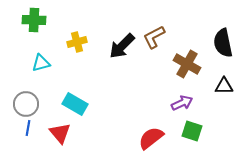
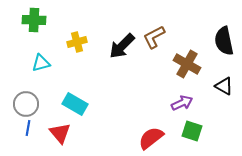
black semicircle: moved 1 px right, 2 px up
black triangle: rotated 30 degrees clockwise
